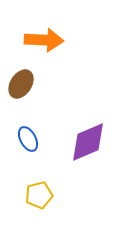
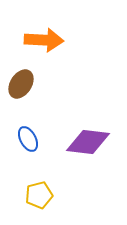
purple diamond: rotated 30 degrees clockwise
